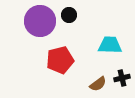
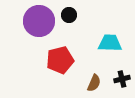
purple circle: moved 1 px left
cyan trapezoid: moved 2 px up
black cross: moved 1 px down
brown semicircle: moved 4 px left, 1 px up; rotated 30 degrees counterclockwise
